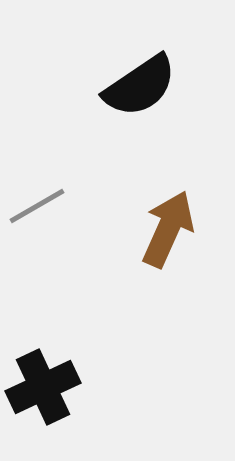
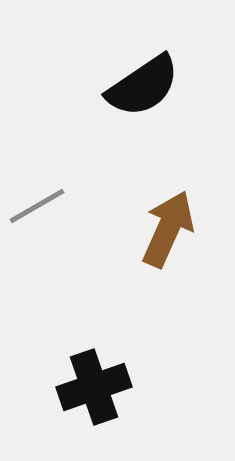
black semicircle: moved 3 px right
black cross: moved 51 px right; rotated 6 degrees clockwise
